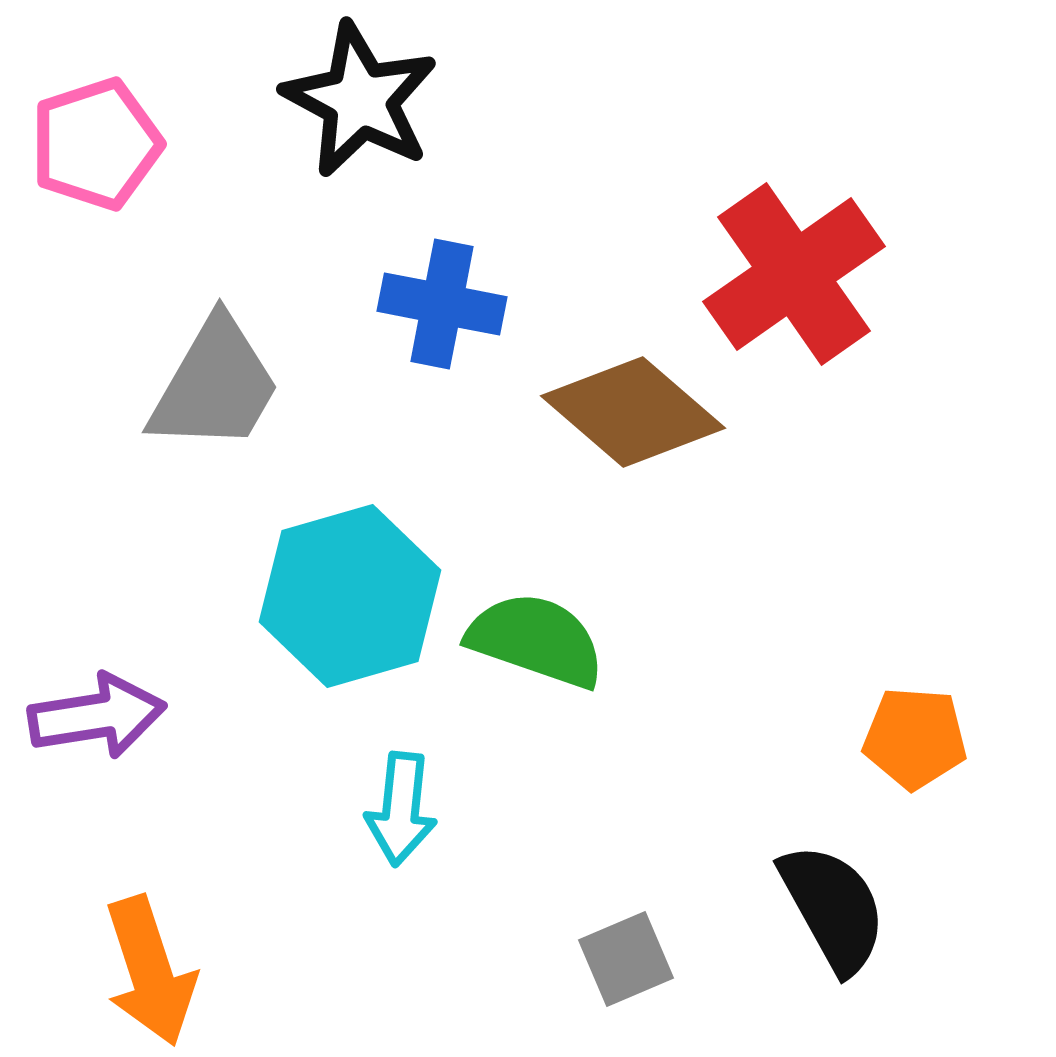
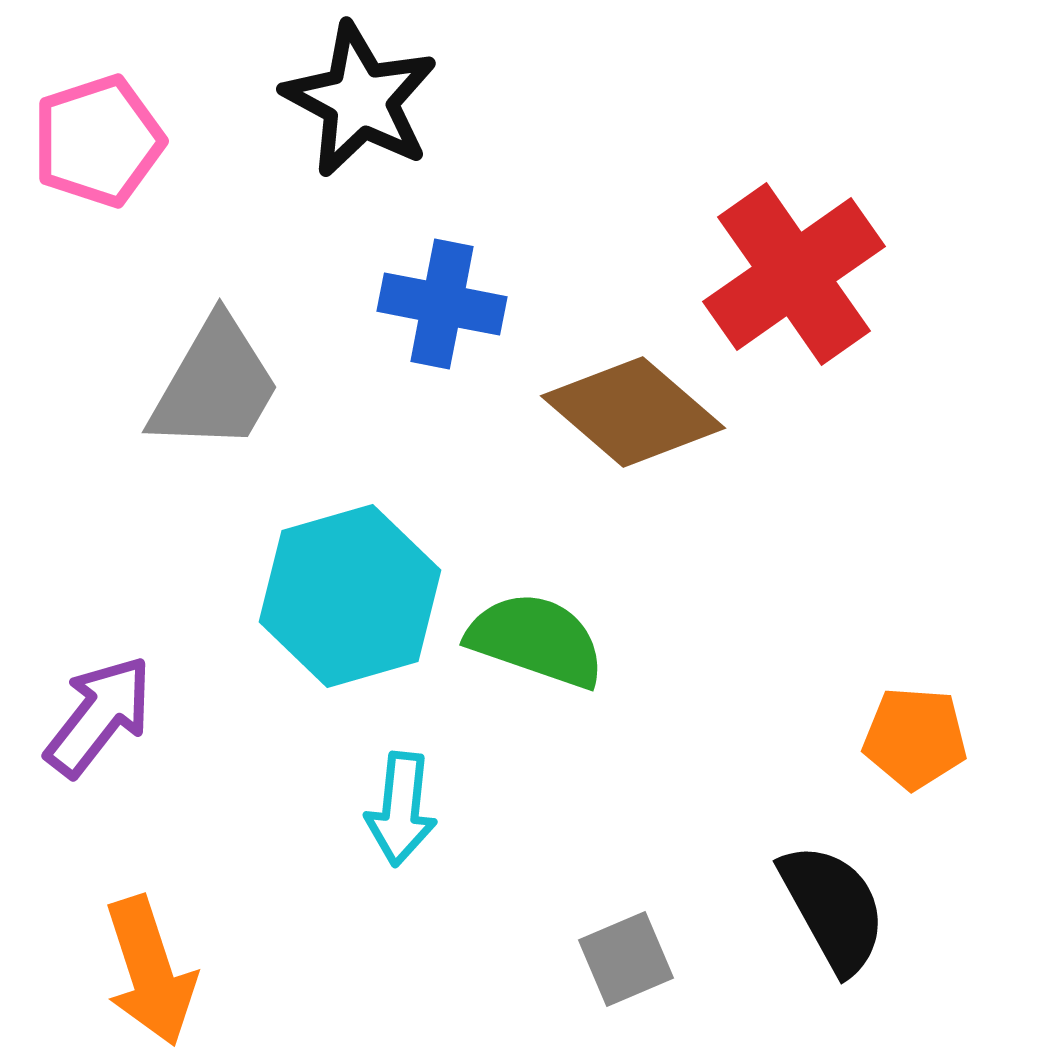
pink pentagon: moved 2 px right, 3 px up
purple arrow: moved 2 px right; rotated 43 degrees counterclockwise
